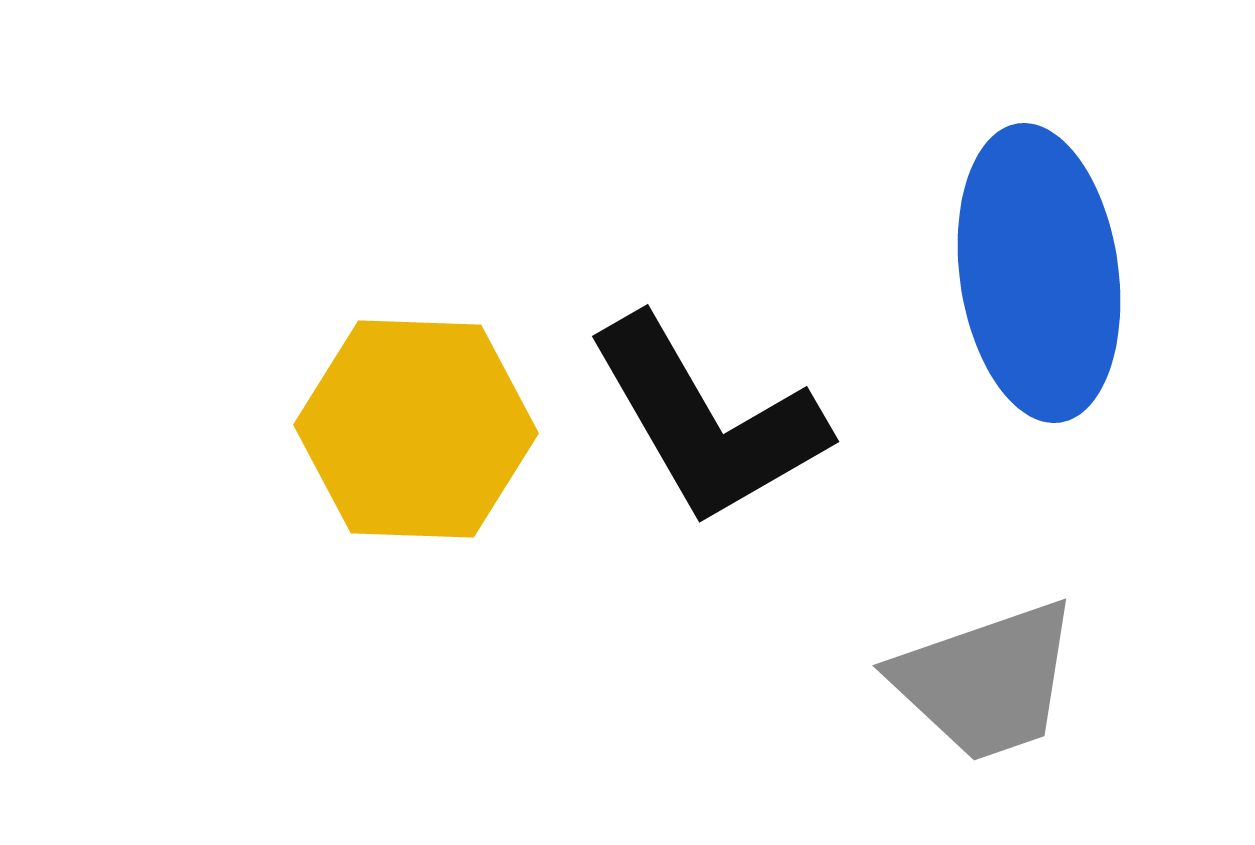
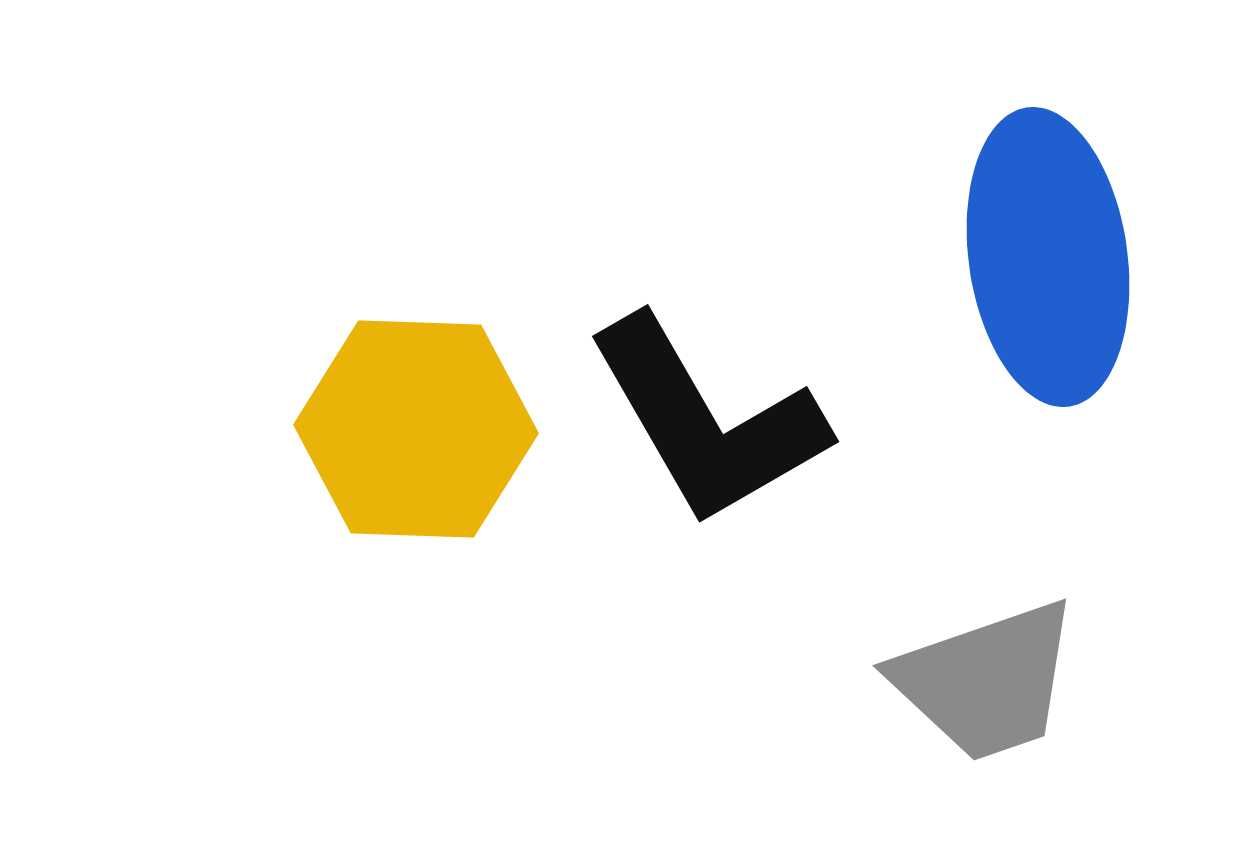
blue ellipse: moved 9 px right, 16 px up
